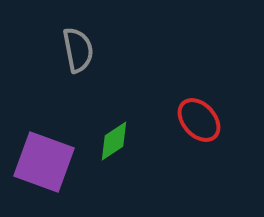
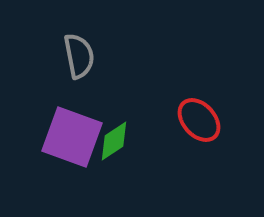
gray semicircle: moved 1 px right, 6 px down
purple square: moved 28 px right, 25 px up
